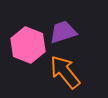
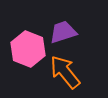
pink hexagon: moved 4 px down
